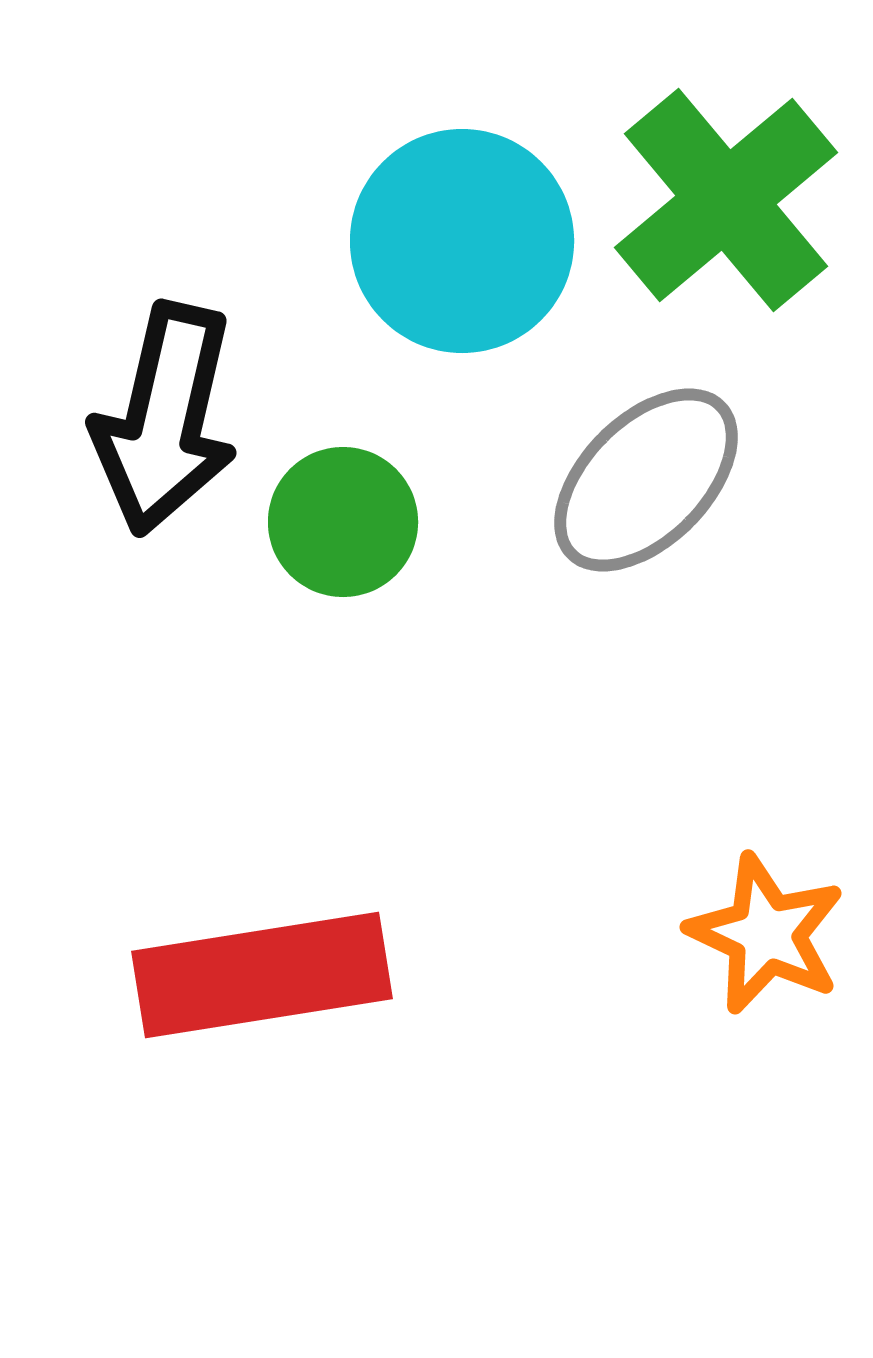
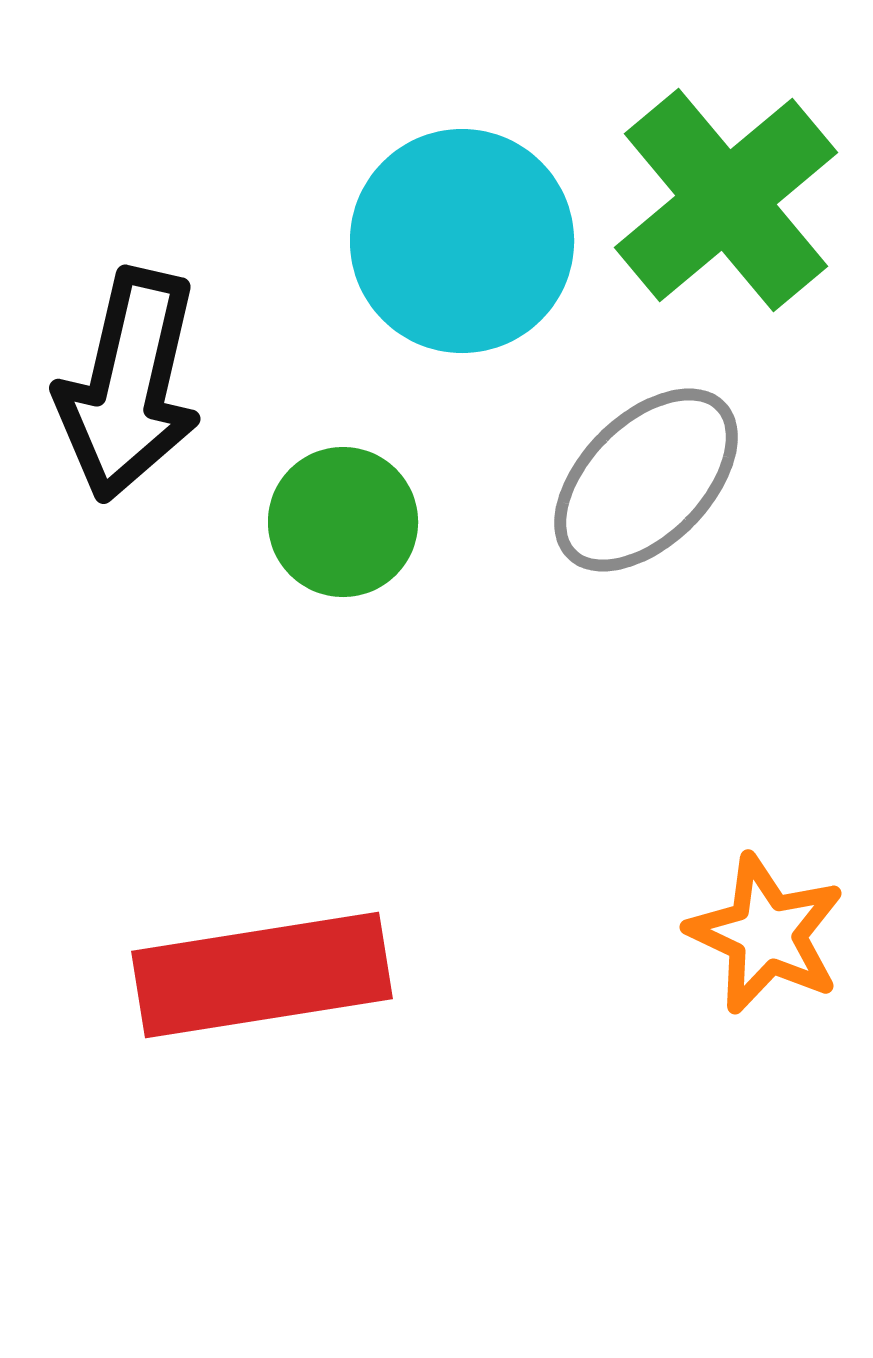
black arrow: moved 36 px left, 34 px up
